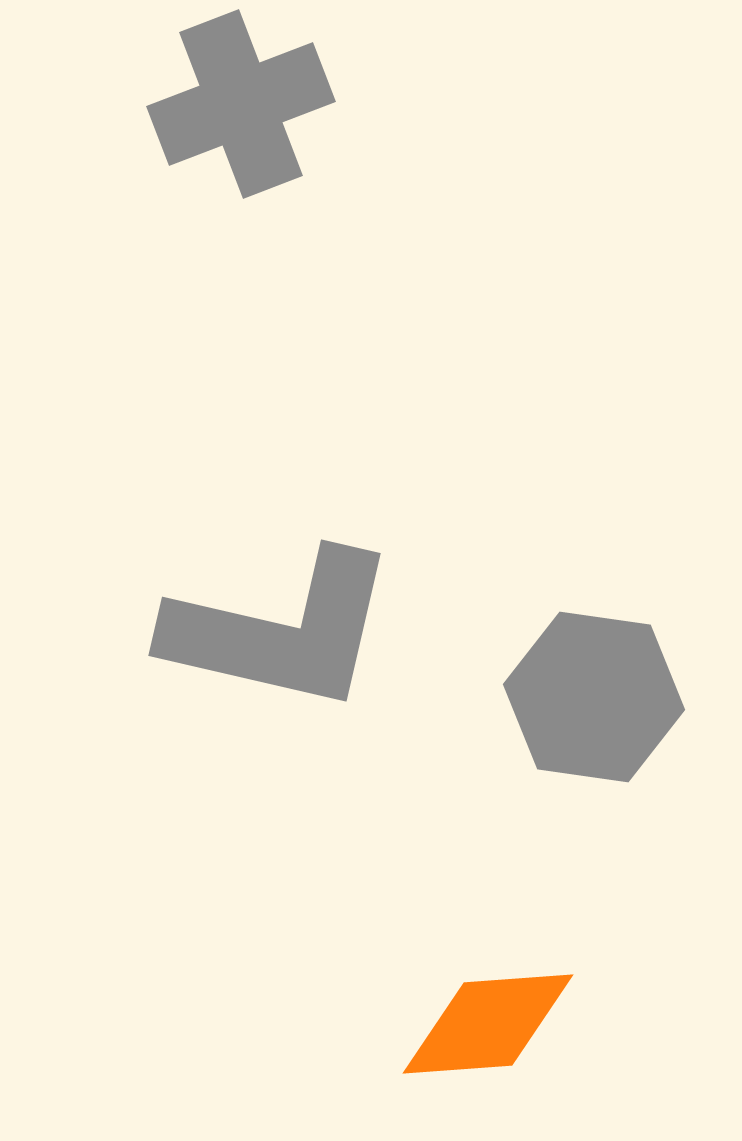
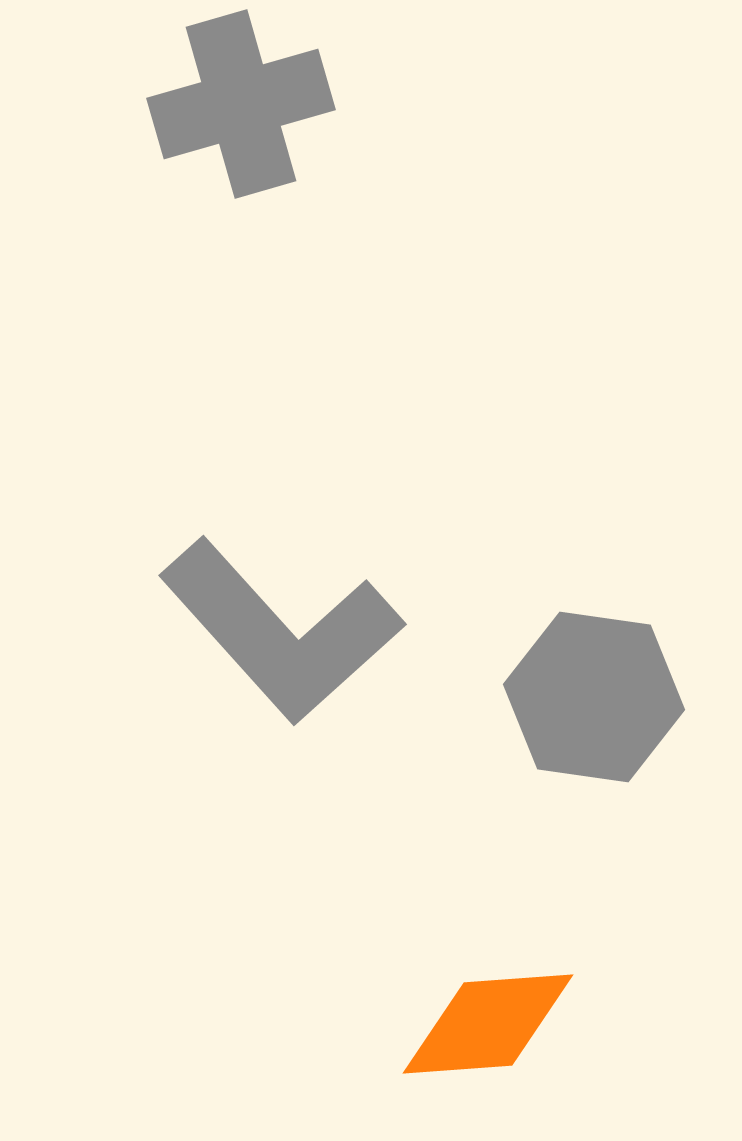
gray cross: rotated 5 degrees clockwise
gray L-shape: rotated 35 degrees clockwise
